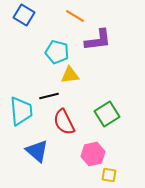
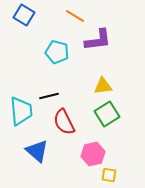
yellow triangle: moved 33 px right, 11 px down
